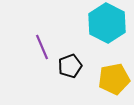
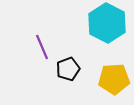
black pentagon: moved 2 px left, 3 px down
yellow pentagon: rotated 8 degrees clockwise
